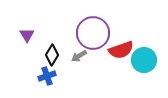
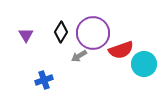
purple triangle: moved 1 px left
black diamond: moved 9 px right, 23 px up
cyan circle: moved 4 px down
blue cross: moved 3 px left, 4 px down
